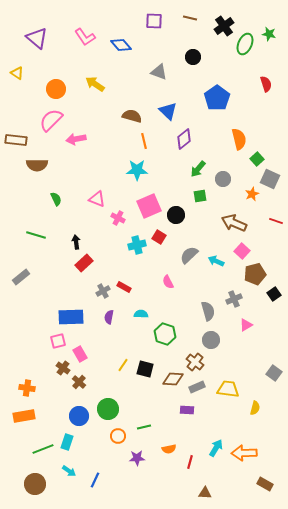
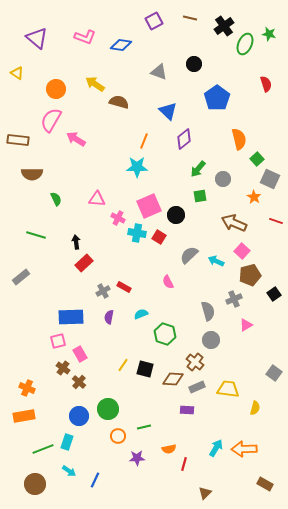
purple square at (154, 21): rotated 30 degrees counterclockwise
pink L-shape at (85, 37): rotated 35 degrees counterclockwise
blue diamond at (121, 45): rotated 40 degrees counterclockwise
black circle at (193, 57): moved 1 px right, 7 px down
brown semicircle at (132, 116): moved 13 px left, 14 px up
pink semicircle at (51, 120): rotated 15 degrees counterclockwise
pink arrow at (76, 139): rotated 42 degrees clockwise
brown rectangle at (16, 140): moved 2 px right
orange line at (144, 141): rotated 35 degrees clockwise
brown semicircle at (37, 165): moved 5 px left, 9 px down
cyan star at (137, 170): moved 3 px up
orange star at (252, 194): moved 2 px right, 3 px down; rotated 16 degrees counterclockwise
pink triangle at (97, 199): rotated 18 degrees counterclockwise
cyan cross at (137, 245): moved 12 px up; rotated 24 degrees clockwise
brown pentagon at (255, 274): moved 5 px left, 1 px down
cyan semicircle at (141, 314): rotated 24 degrees counterclockwise
orange cross at (27, 388): rotated 14 degrees clockwise
orange arrow at (244, 453): moved 4 px up
red line at (190, 462): moved 6 px left, 2 px down
brown triangle at (205, 493): rotated 48 degrees counterclockwise
